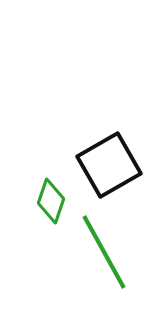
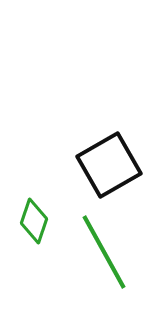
green diamond: moved 17 px left, 20 px down
